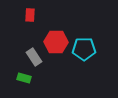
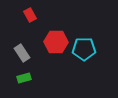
red rectangle: rotated 32 degrees counterclockwise
gray rectangle: moved 12 px left, 4 px up
green rectangle: rotated 32 degrees counterclockwise
